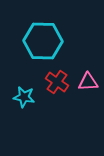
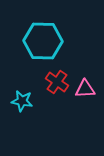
pink triangle: moved 3 px left, 7 px down
cyan star: moved 2 px left, 4 px down
